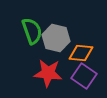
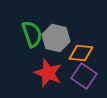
green semicircle: moved 3 px down
red star: rotated 16 degrees clockwise
